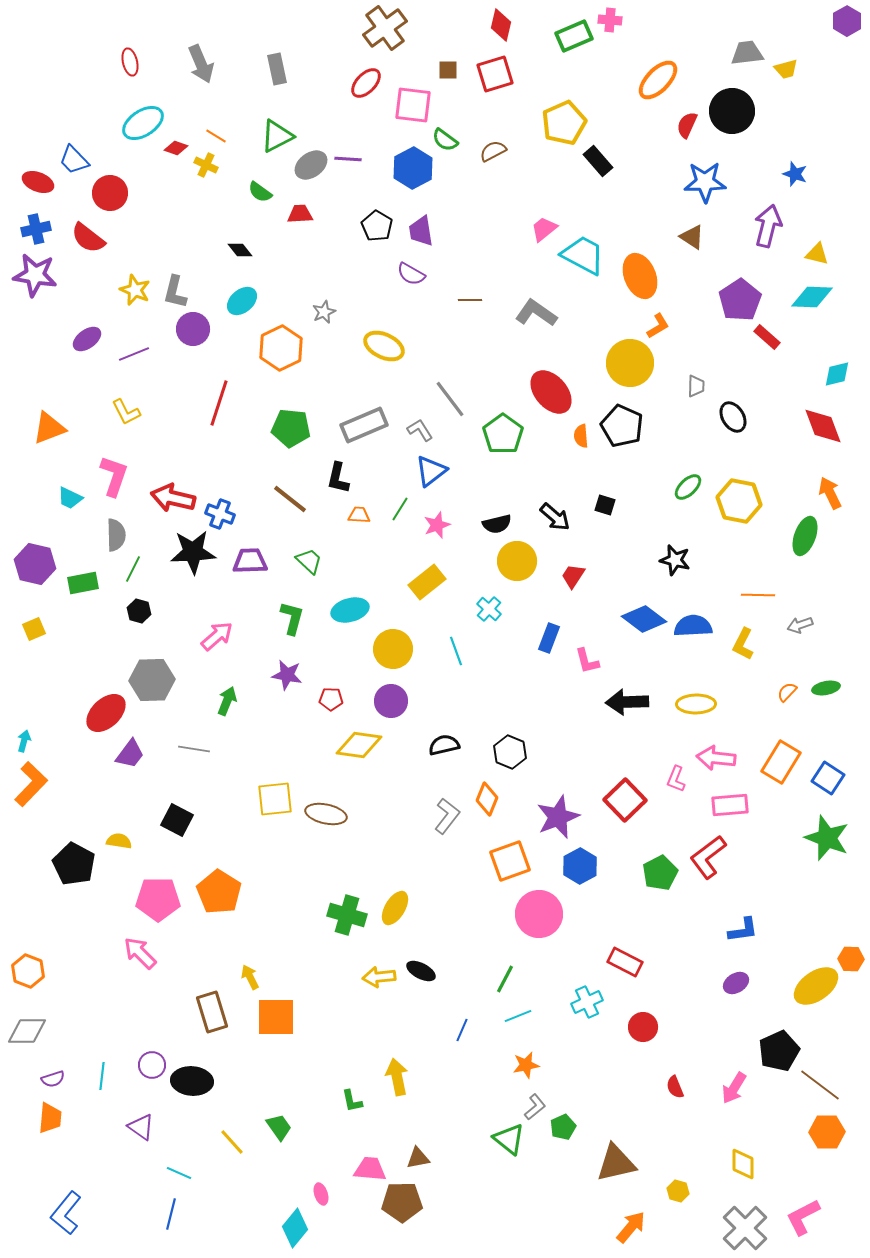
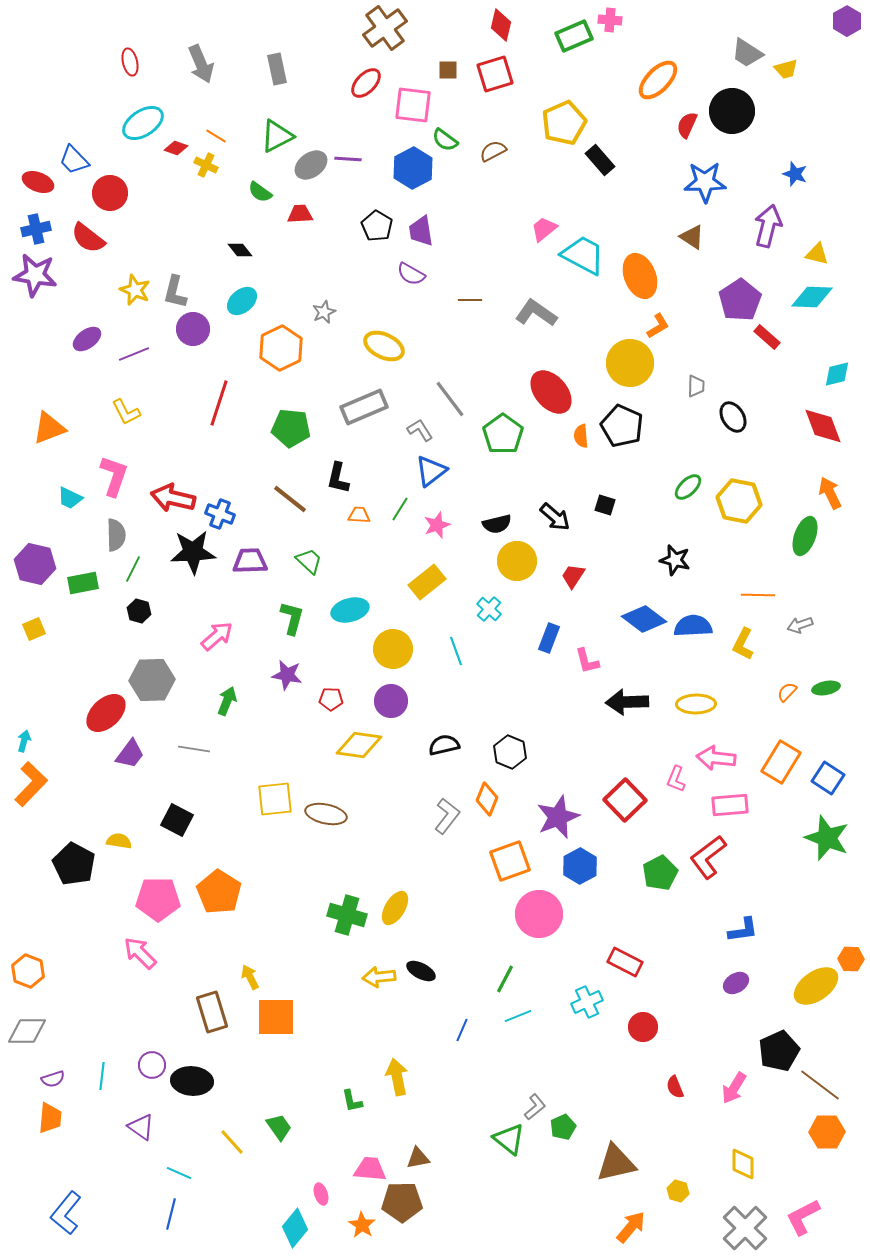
gray trapezoid at (747, 53): rotated 140 degrees counterclockwise
black rectangle at (598, 161): moved 2 px right, 1 px up
gray rectangle at (364, 425): moved 18 px up
orange star at (526, 1065): moved 164 px left, 160 px down; rotated 28 degrees counterclockwise
